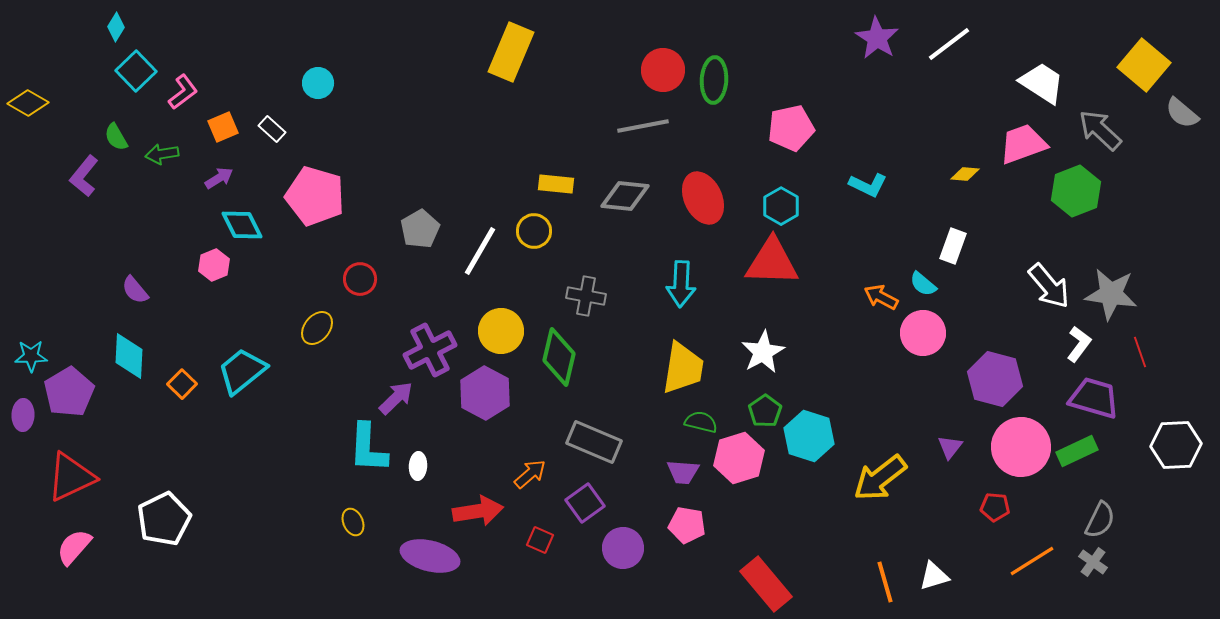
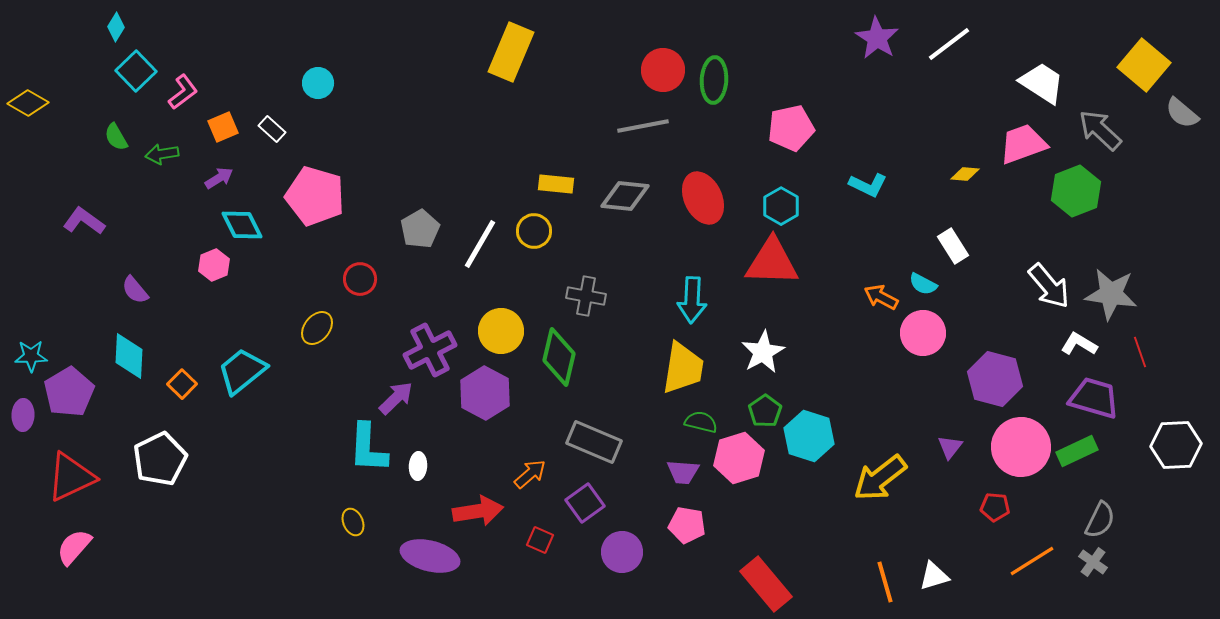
purple L-shape at (84, 176): moved 45 px down; rotated 87 degrees clockwise
white rectangle at (953, 246): rotated 52 degrees counterclockwise
white line at (480, 251): moved 7 px up
cyan arrow at (681, 284): moved 11 px right, 16 px down
cyan semicircle at (923, 284): rotated 12 degrees counterclockwise
white L-shape at (1079, 344): rotated 96 degrees counterclockwise
white pentagon at (164, 519): moved 4 px left, 60 px up
purple circle at (623, 548): moved 1 px left, 4 px down
